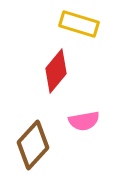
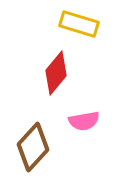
red diamond: moved 2 px down
brown diamond: moved 2 px down
